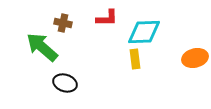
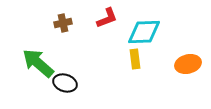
red L-shape: rotated 20 degrees counterclockwise
brown cross: rotated 24 degrees counterclockwise
green arrow: moved 4 px left, 16 px down
orange ellipse: moved 7 px left, 6 px down
